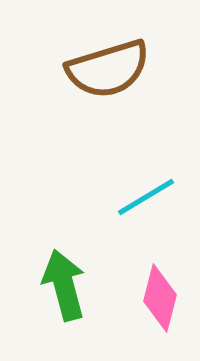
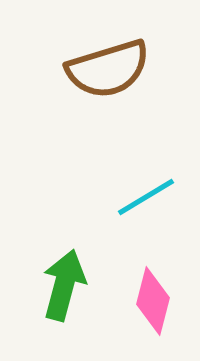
green arrow: rotated 30 degrees clockwise
pink diamond: moved 7 px left, 3 px down
